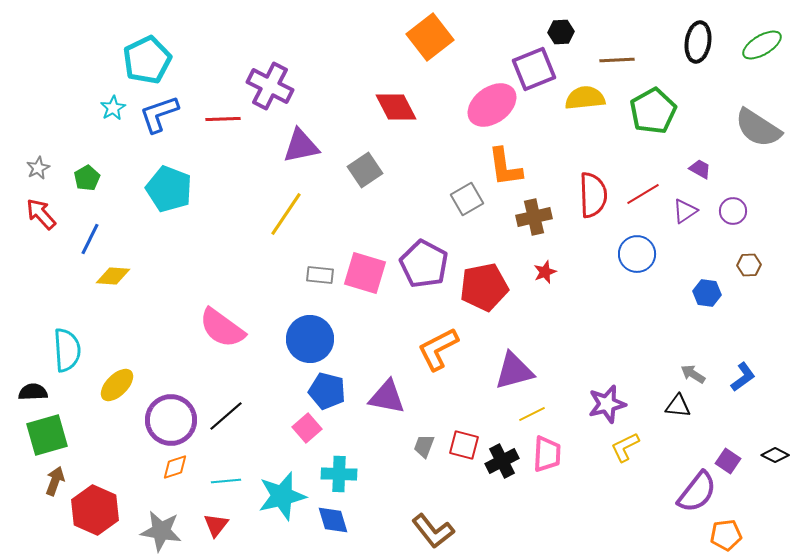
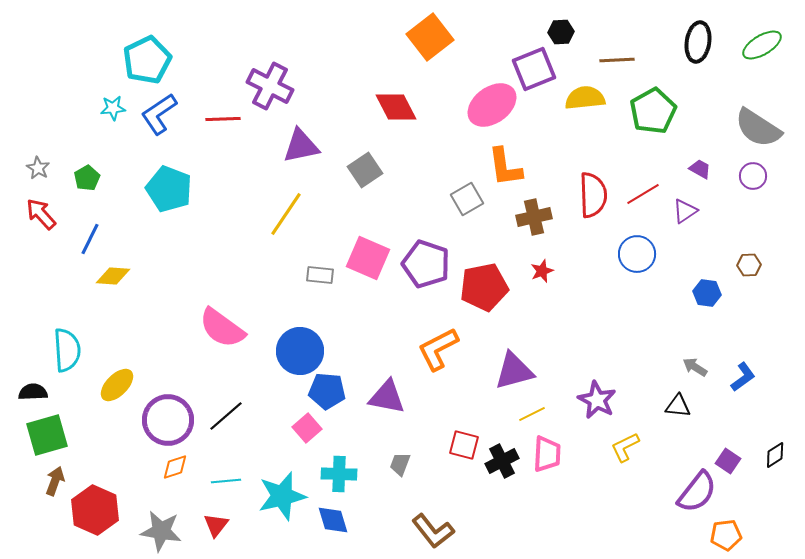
cyan star at (113, 108): rotated 25 degrees clockwise
blue L-shape at (159, 114): rotated 15 degrees counterclockwise
gray star at (38, 168): rotated 15 degrees counterclockwise
purple circle at (733, 211): moved 20 px right, 35 px up
purple pentagon at (424, 264): moved 2 px right; rotated 9 degrees counterclockwise
red star at (545, 272): moved 3 px left, 1 px up
pink square at (365, 273): moved 3 px right, 15 px up; rotated 6 degrees clockwise
blue circle at (310, 339): moved 10 px left, 12 px down
gray arrow at (693, 374): moved 2 px right, 7 px up
blue pentagon at (327, 391): rotated 9 degrees counterclockwise
purple star at (607, 404): moved 10 px left, 4 px up; rotated 30 degrees counterclockwise
purple circle at (171, 420): moved 3 px left
gray trapezoid at (424, 446): moved 24 px left, 18 px down
black diamond at (775, 455): rotated 60 degrees counterclockwise
